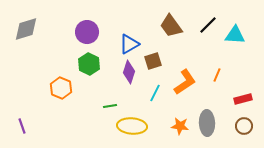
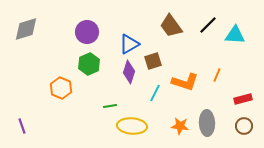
green hexagon: rotated 10 degrees clockwise
orange L-shape: rotated 52 degrees clockwise
